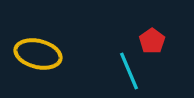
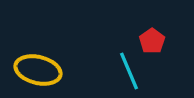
yellow ellipse: moved 16 px down
